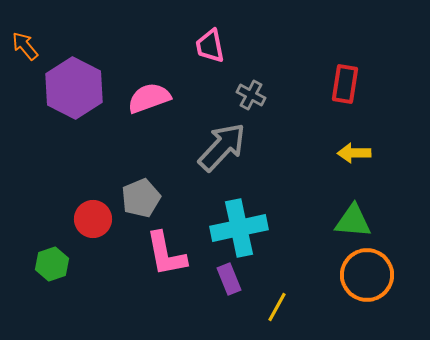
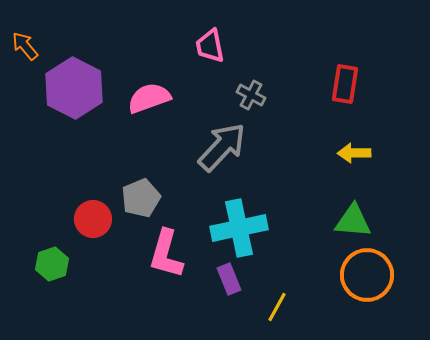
pink L-shape: rotated 27 degrees clockwise
